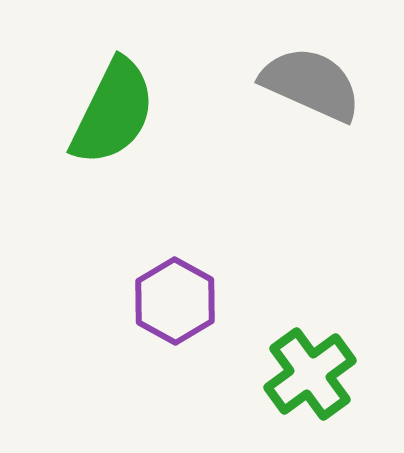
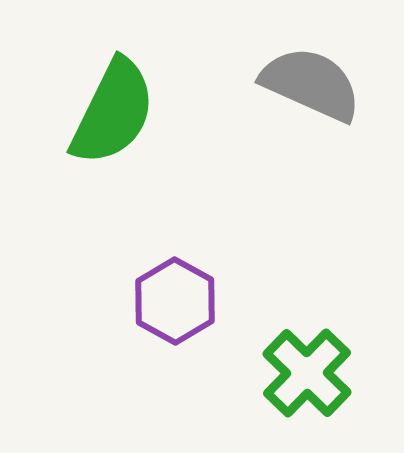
green cross: moved 3 px left, 1 px up; rotated 10 degrees counterclockwise
